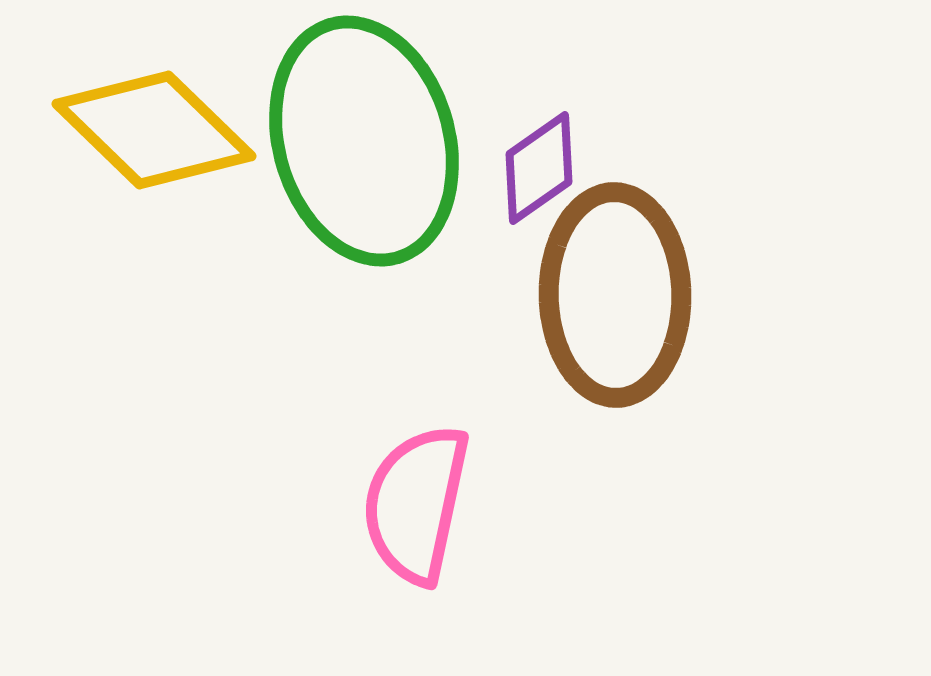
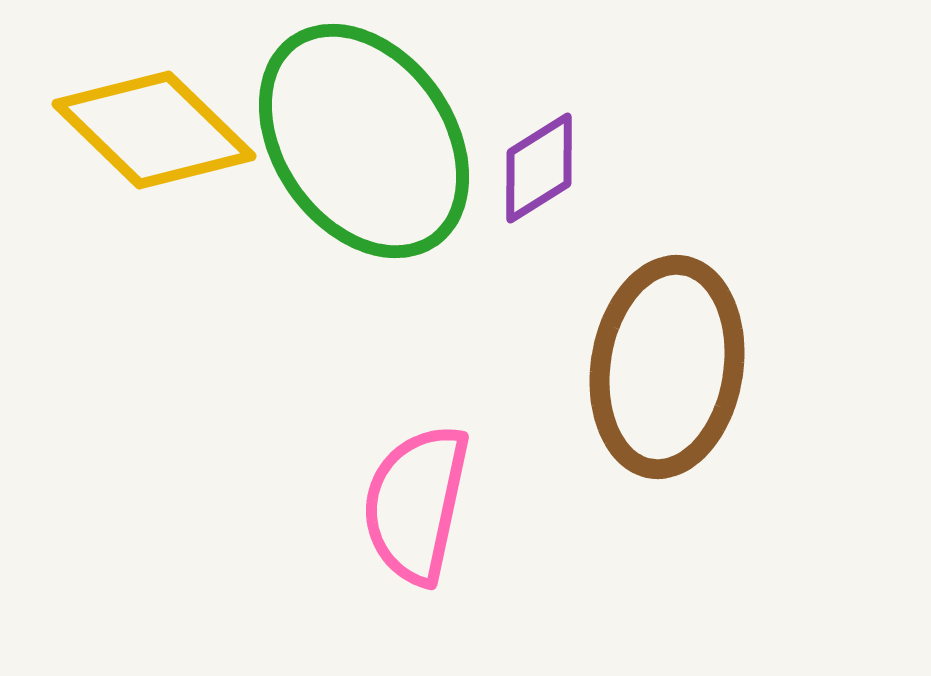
green ellipse: rotated 19 degrees counterclockwise
purple diamond: rotated 3 degrees clockwise
brown ellipse: moved 52 px right, 72 px down; rotated 10 degrees clockwise
